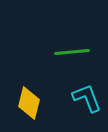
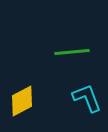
yellow diamond: moved 7 px left, 2 px up; rotated 48 degrees clockwise
